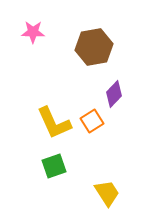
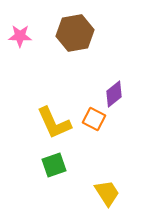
pink star: moved 13 px left, 4 px down
brown hexagon: moved 19 px left, 14 px up
purple diamond: rotated 8 degrees clockwise
orange square: moved 2 px right, 2 px up; rotated 30 degrees counterclockwise
green square: moved 1 px up
